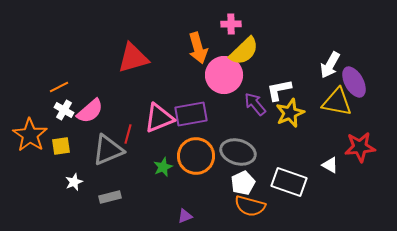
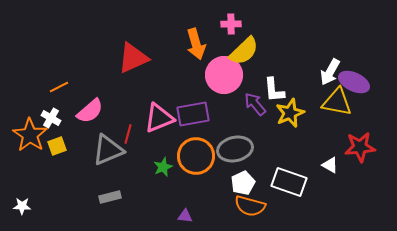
orange arrow: moved 2 px left, 4 px up
red triangle: rotated 8 degrees counterclockwise
white arrow: moved 7 px down
purple ellipse: rotated 36 degrees counterclockwise
white L-shape: moved 5 px left; rotated 84 degrees counterclockwise
white cross: moved 13 px left, 8 px down
purple rectangle: moved 2 px right
yellow square: moved 4 px left; rotated 12 degrees counterclockwise
gray ellipse: moved 3 px left, 3 px up; rotated 28 degrees counterclockwise
white star: moved 52 px left, 24 px down; rotated 24 degrees clockwise
purple triangle: rotated 28 degrees clockwise
